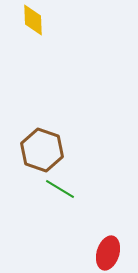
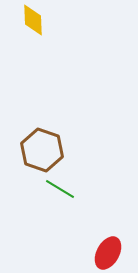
red ellipse: rotated 12 degrees clockwise
